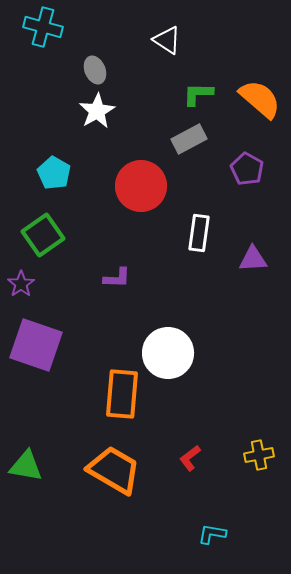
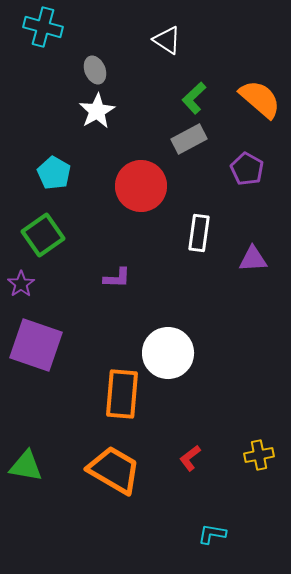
green L-shape: moved 4 px left, 4 px down; rotated 44 degrees counterclockwise
